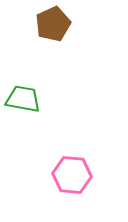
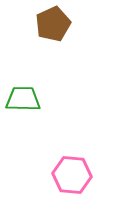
green trapezoid: rotated 9 degrees counterclockwise
